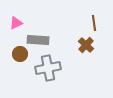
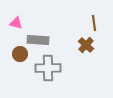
pink triangle: rotated 40 degrees clockwise
gray cross: rotated 10 degrees clockwise
